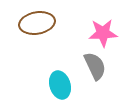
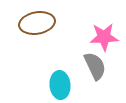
pink star: moved 1 px right, 4 px down
cyan ellipse: rotated 12 degrees clockwise
